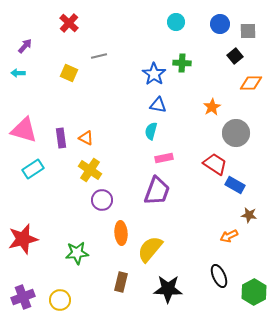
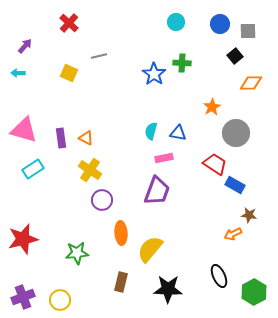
blue triangle: moved 20 px right, 28 px down
orange arrow: moved 4 px right, 2 px up
